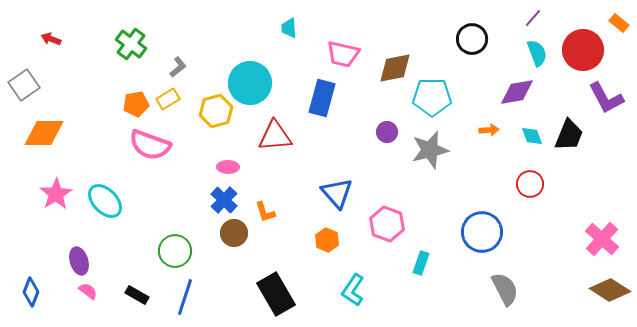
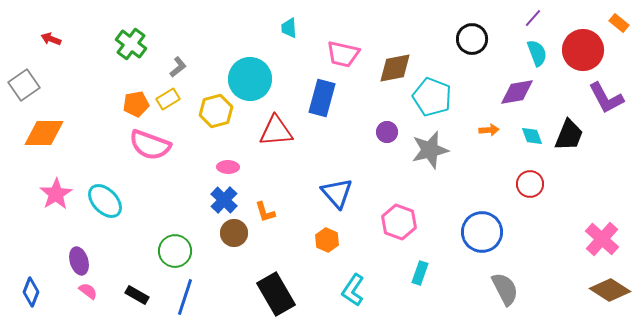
cyan circle at (250, 83): moved 4 px up
cyan pentagon at (432, 97): rotated 21 degrees clockwise
red triangle at (275, 136): moved 1 px right, 5 px up
pink hexagon at (387, 224): moved 12 px right, 2 px up
cyan rectangle at (421, 263): moved 1 px left, 10 px down
